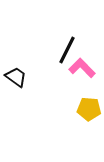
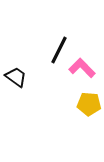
black line: moved 8 px left
yellow pentagon: moved 5 px up
